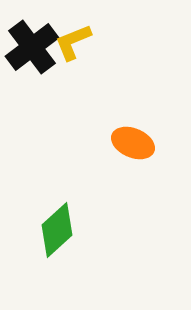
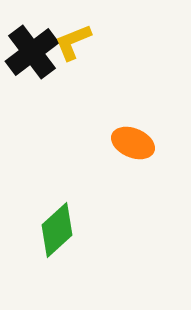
black cross: moved 5 px down
